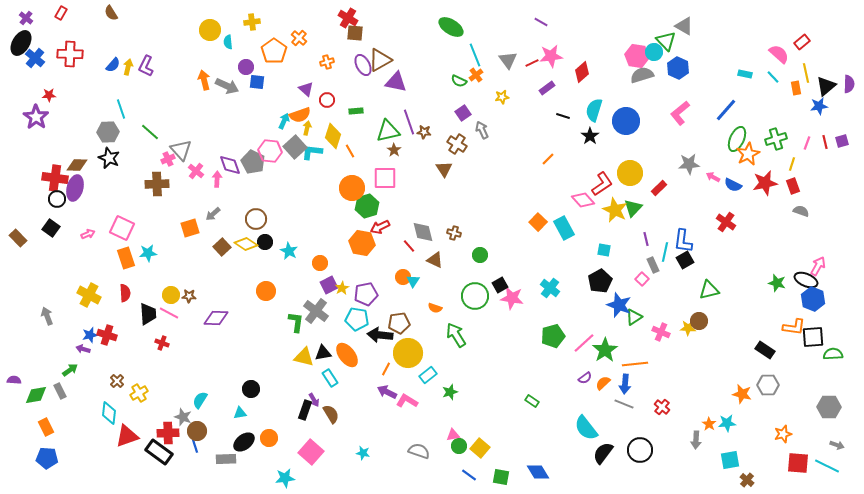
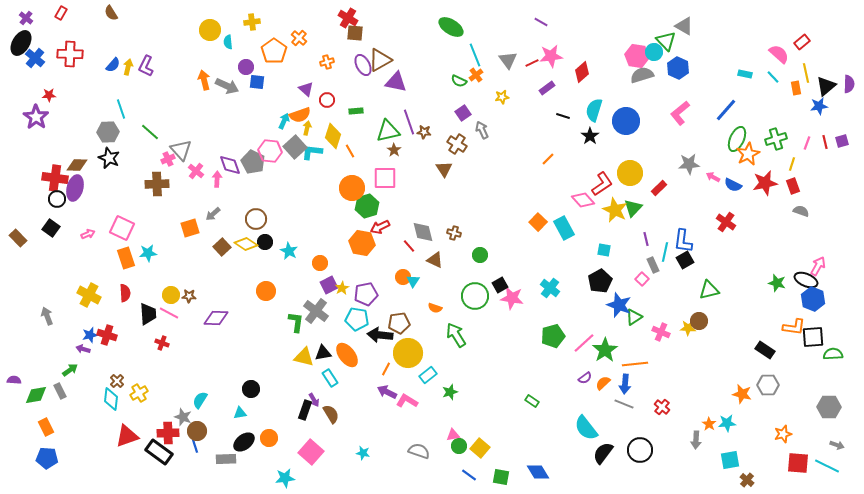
cyan diamond at (109, 413): moved 2 px right, 14 px up
